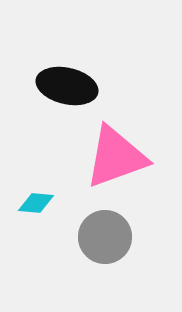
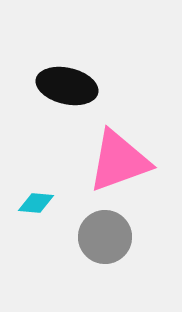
pink triangle: moved 3 px right, 4 px down
